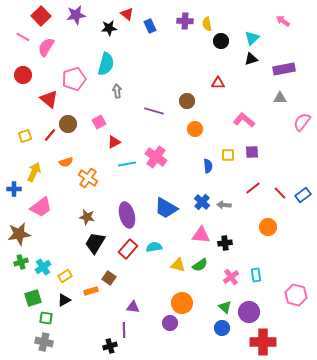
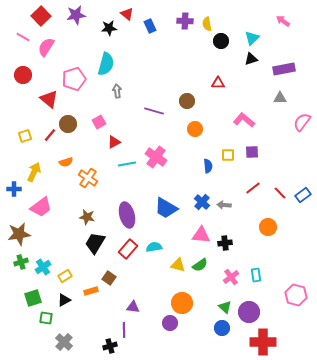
gray cross at (44, 342): moved 20 px right; rotated 30 degrees clockwise
